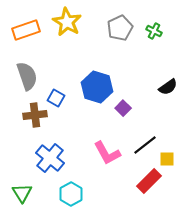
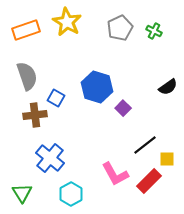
pink L-shape: moved 8 px right, 21 px down
